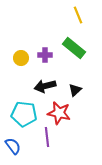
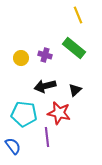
purple cross: rotated 16 degrees clockwise
